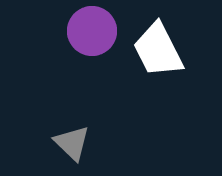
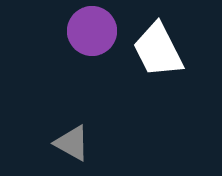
gray triangle: rotated 15 degrees counterclockwise
